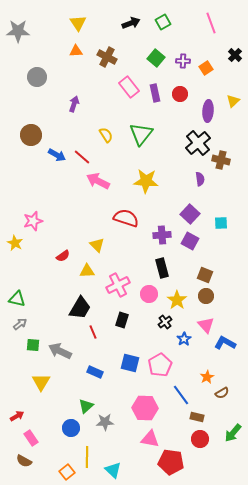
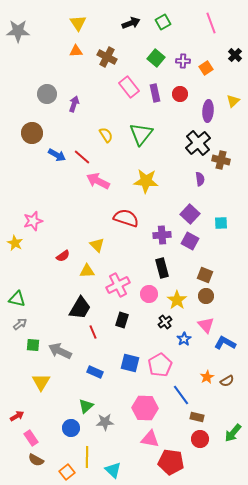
gray circle at (37, 77): moved 10 px right, 17 px down
brown circle at (31, 135): moved 1 px right, 2 px up
brown semicircle at (222, 393): moved 5 px right, 12 px up
brown semicircle at (24, 461): moved 12 px right, 1 px up
